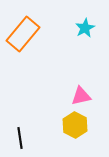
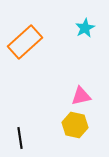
orange rectangle: moved 2 px right, 8 px down; rotated 8 degrees clockwise
yellow hexagon: rotated 15 degrees counterclockwise
